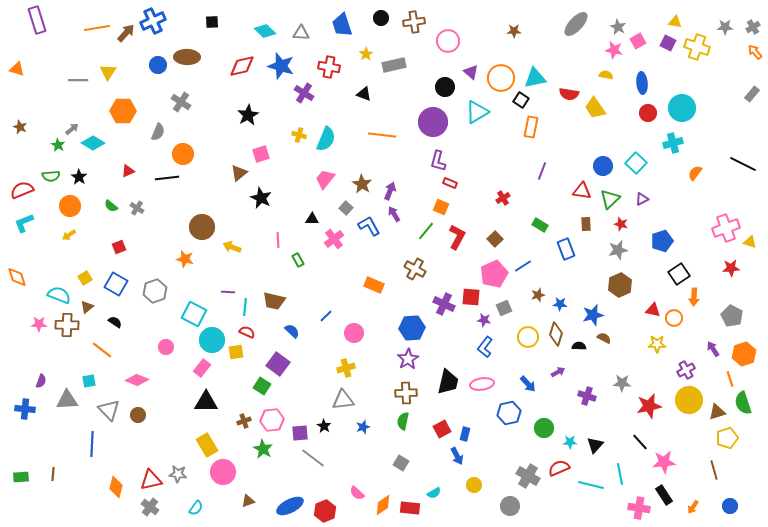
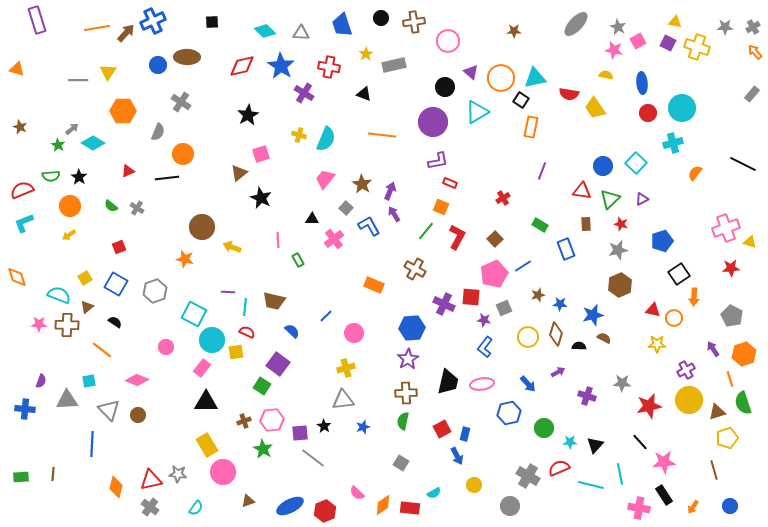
blue star at (281, 66): rotated 16 degrees clockwise
purple L-shape at (438, 161): rotated 115 degrees counterclockwise
